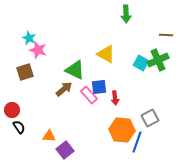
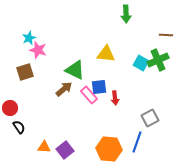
cyan star: rotated 24 degrees clockwise
yellow triangle: rotated 24 degrees counterclockwise
red circle: moved 2 px left, 2 px up
orange hexagon: moved 13 px left, 19 px down
orange triangle: moved 5 px left, 11 px down
